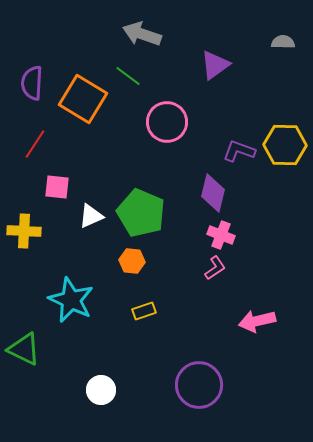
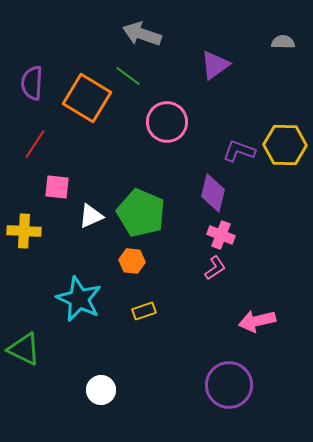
orange square: moved 4 px right, 1 px up
cyan star: moved 8 px right, 1 px up
purple circle: moved 30 px right
